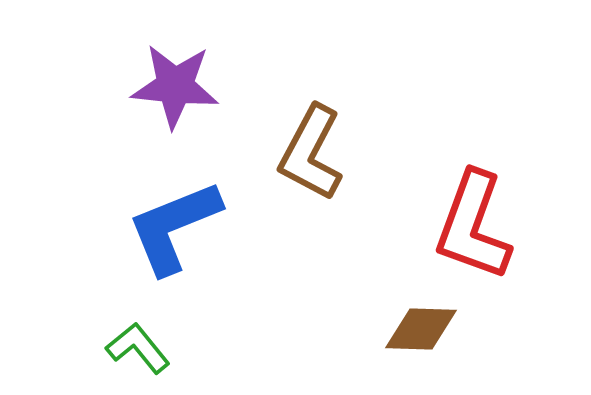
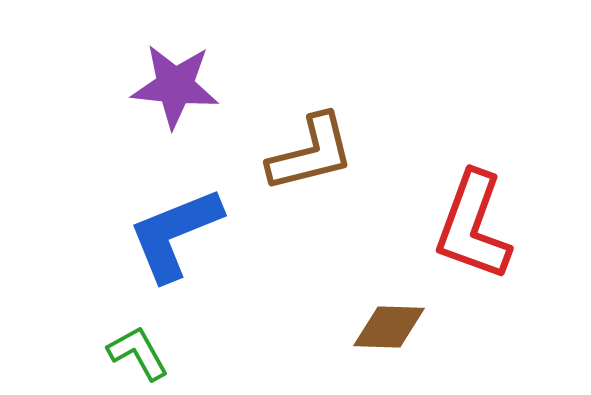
brown L-shape: rotated 132 degrees counterclockwise
blue L-shape: moved 1 px right, 7 px down
brown diamond: moved 32 px left, 2 px up
green L-shape: moved 5 px down; rotated 10 degrees clockwise
